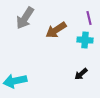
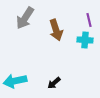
purple line: moved 2 px down
brown arrow: rotated 75 degrees counterclockwise
black arrow: moved 27 px left, 9 px down
